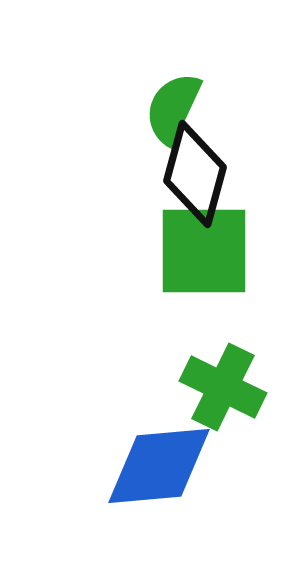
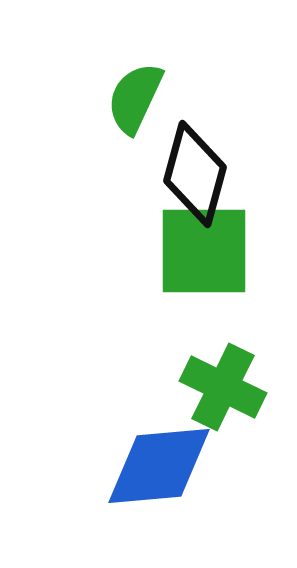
green semicircle: moved 38 px left, 10 px up
